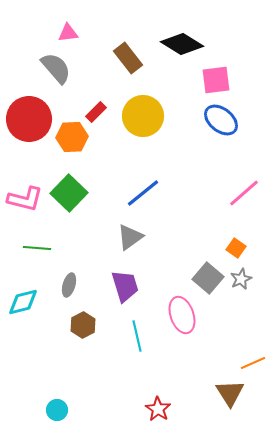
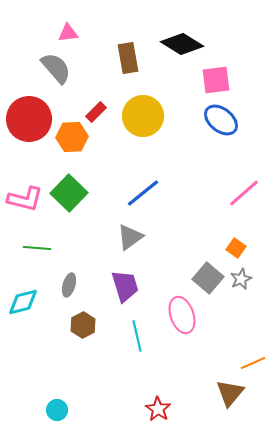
brown rectangle: rotated 28 degrees clockwise
brown triangle: rotated 12 degrees clockwise
